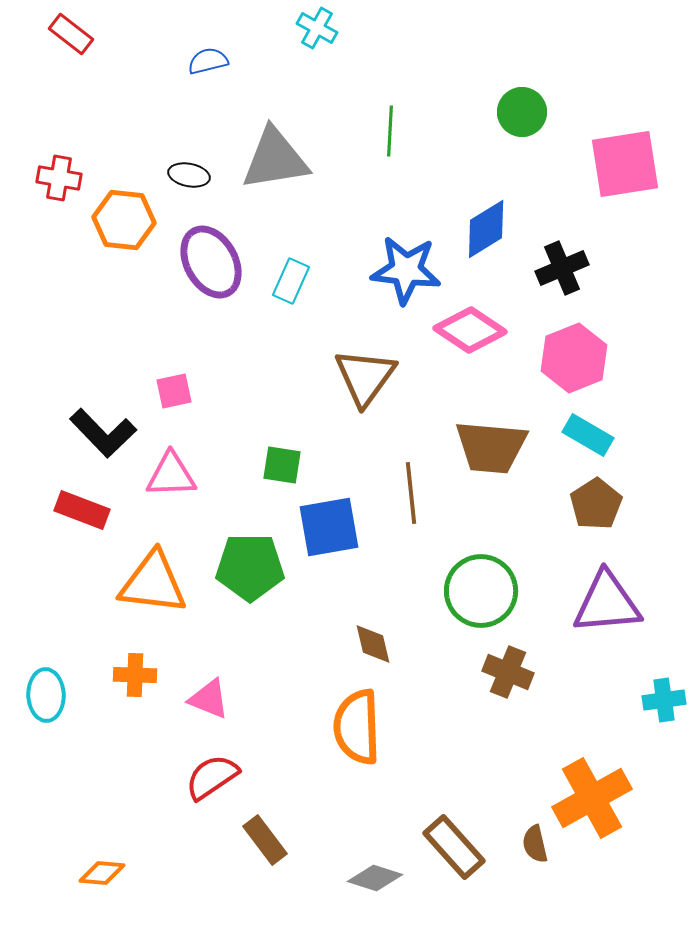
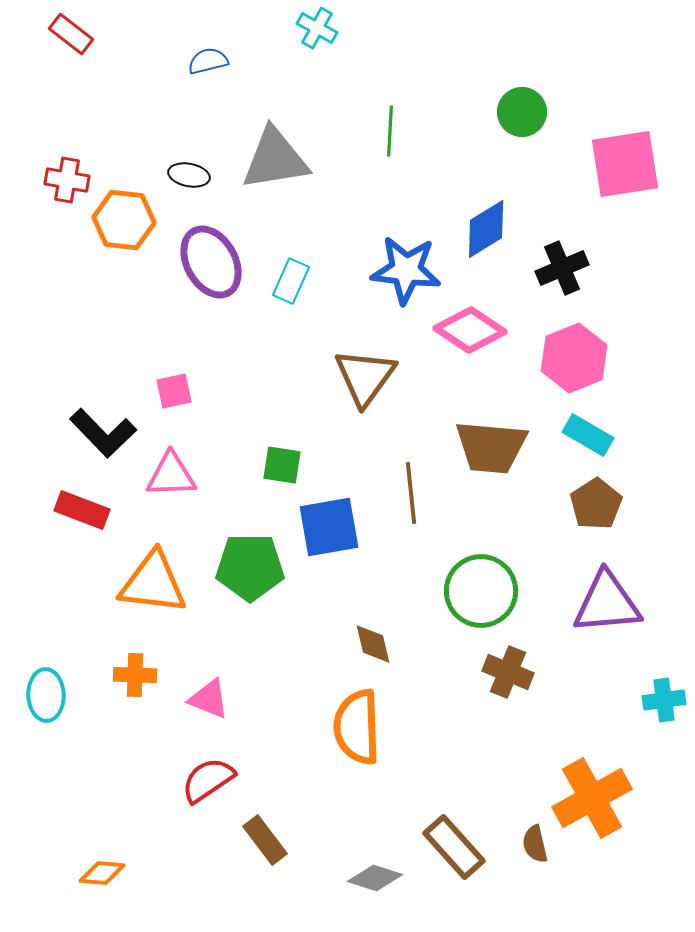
red cross at (59, 178): moved 8 px right, 2 px down
red semicircle at (212, 777): moved 4 px left, 3 px down
